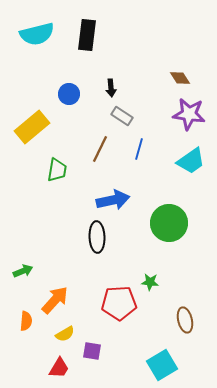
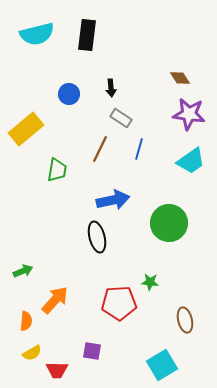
gray rectangle: moved 1 px left, 2 px down
yellow rectangle: moved 6 px left, 2 px down
black ellipse: rotated 12 degrees counterclockwise
yellow semicircle: moved 33 px left, 19 px down
red trapezoid: moved 2 px left, 2 px down; rotated 60 degrees clockwise
